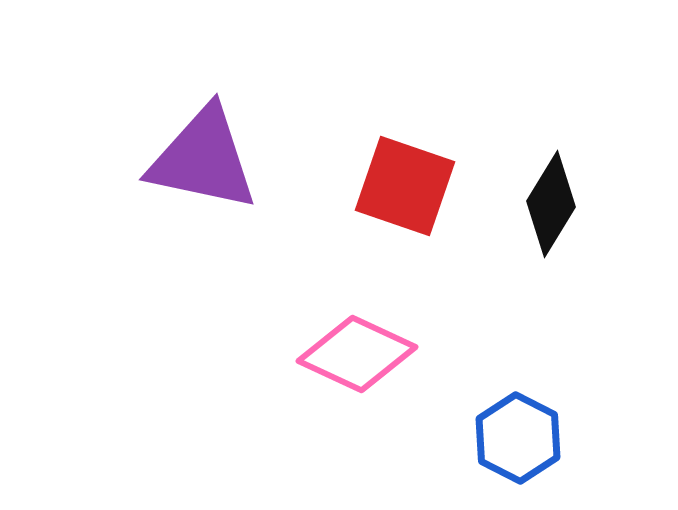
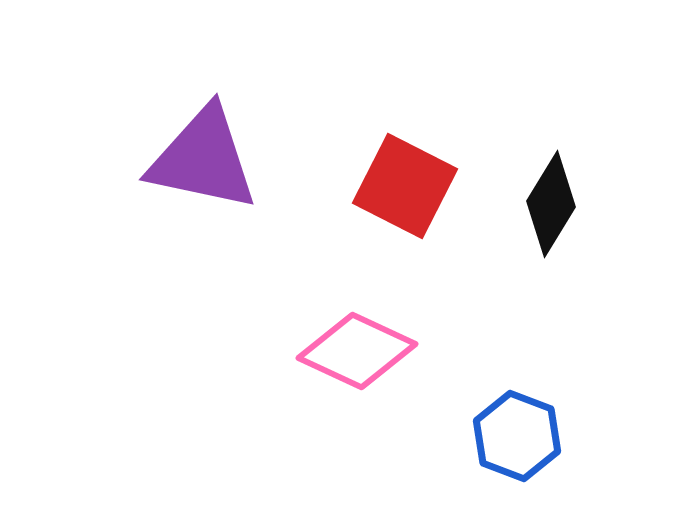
red square: rotated 8 degrees clockwise
pink diamond: moved 3 px up
blue hexagon: moved 1 px left, 2 px up; rotated 6 degrees counterclockwise
